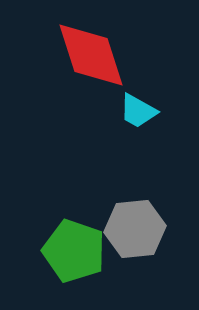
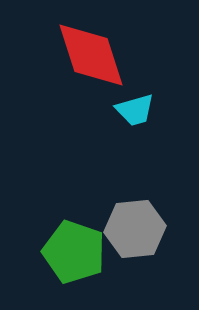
cyan trapezoid: moved 3 px left, 1 px up; rotated 45 degrees counterclockwise
green pentagon: moved 1 px down
